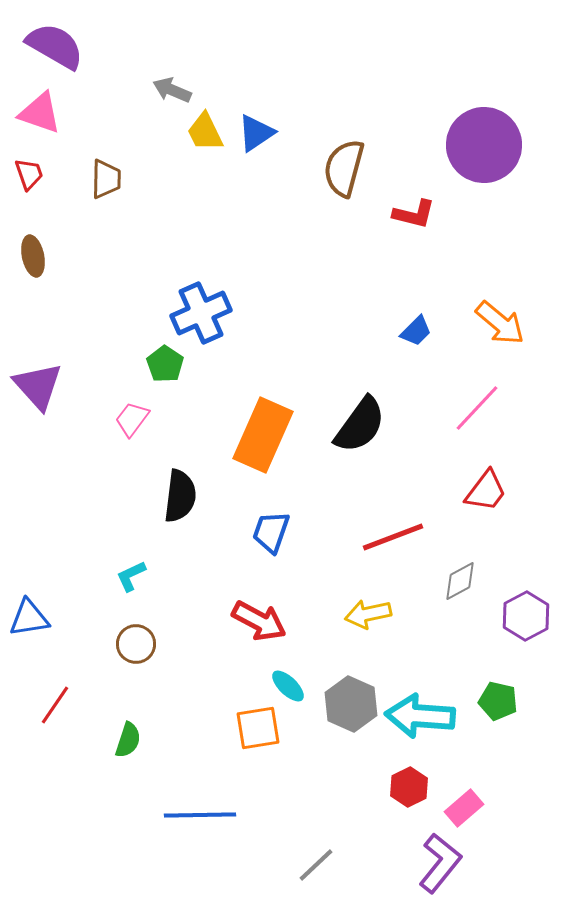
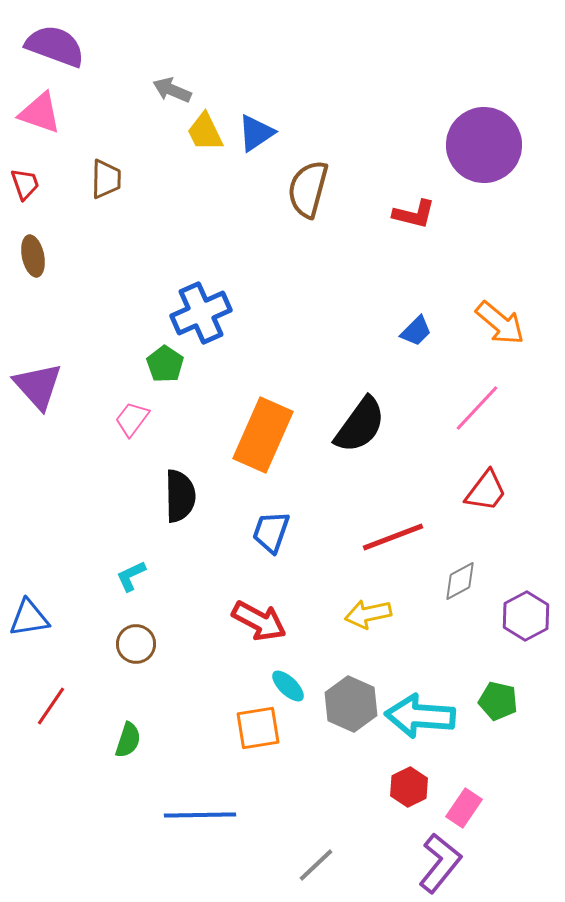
purple semicircle at (55, 46): rotated 10 degrees counterclockwise
brown semicircle at (344, 168): moved 36 px left, 21 px down
red trapezoid at (29, 174): moved 4 px left, 10 px down
black semicircle at (180, 496): rotated 8 degrees counterclockwise
red line at (55, 705): moved 4 px left, 1 px down
pink rectangle at (464, 808): rotated 15 degrees counterclockwise
